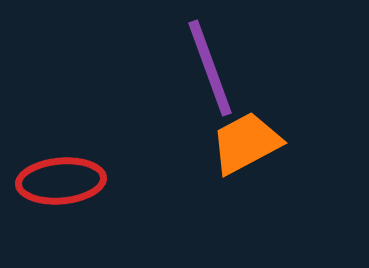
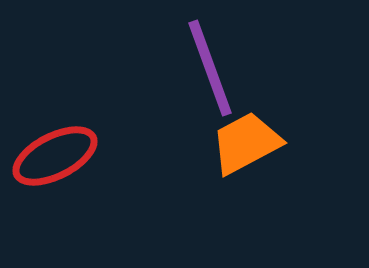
red ellipse: moved 6 px left, 25 px up; rotated 22 degrees counterclockwise
